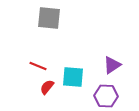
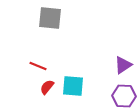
gray square: moved 1 px right
purple triangle: moved 11 px right
cyan square: moved 9 px down
purple hexagon: moved 18 px right
